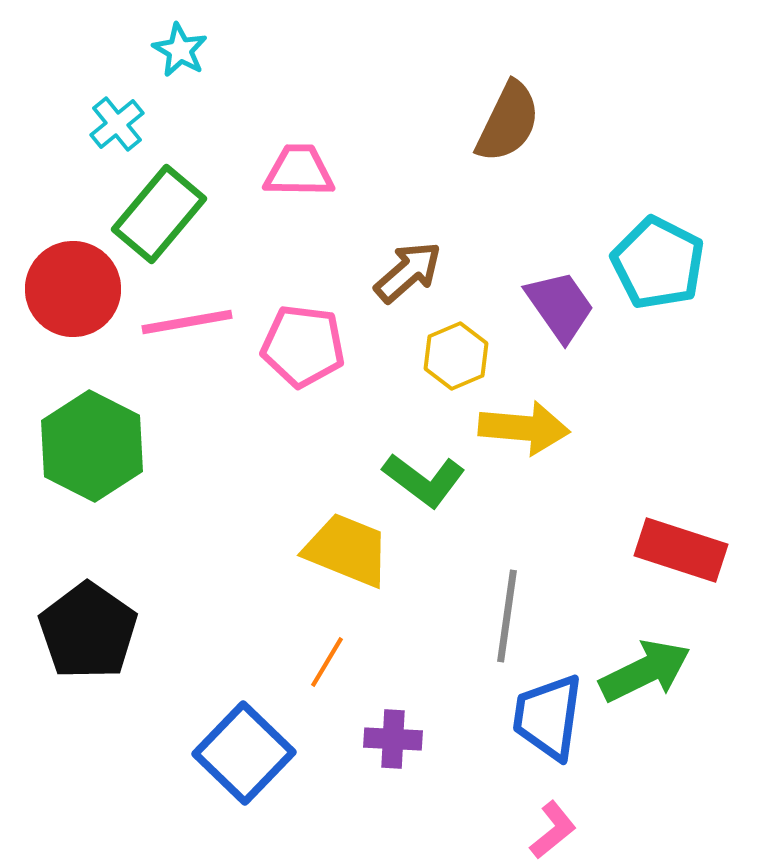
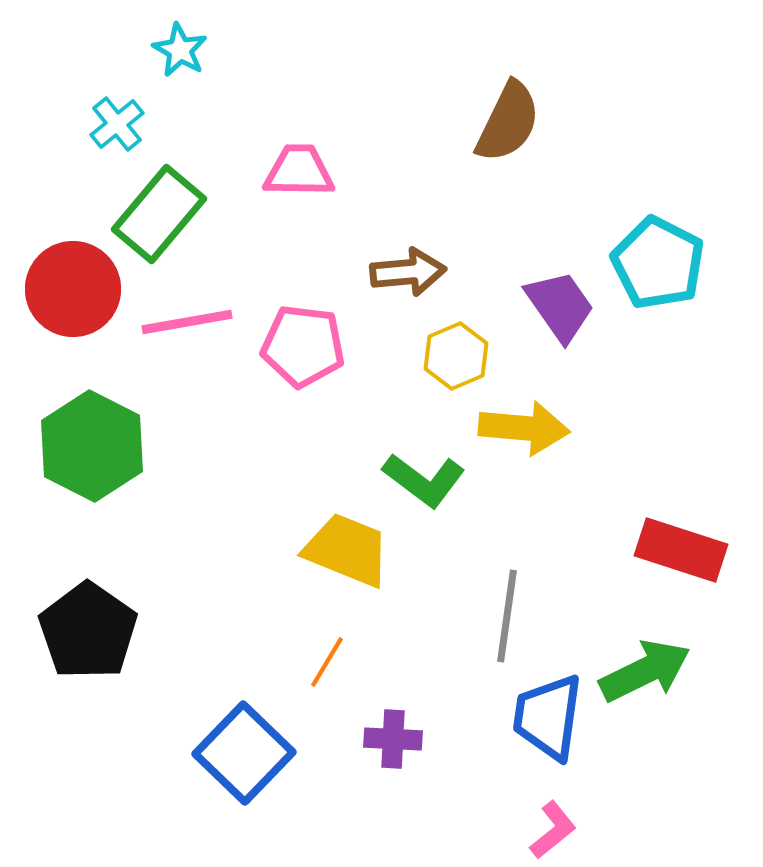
brown arrow: rotated 36 degrees clockwise
